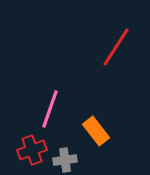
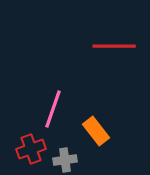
red line: moved 2 px left, 1 px up; rotated 57 degrees clockwise
pink line: moved 3 px right
red cross: moved 1 px left, 1 px up
